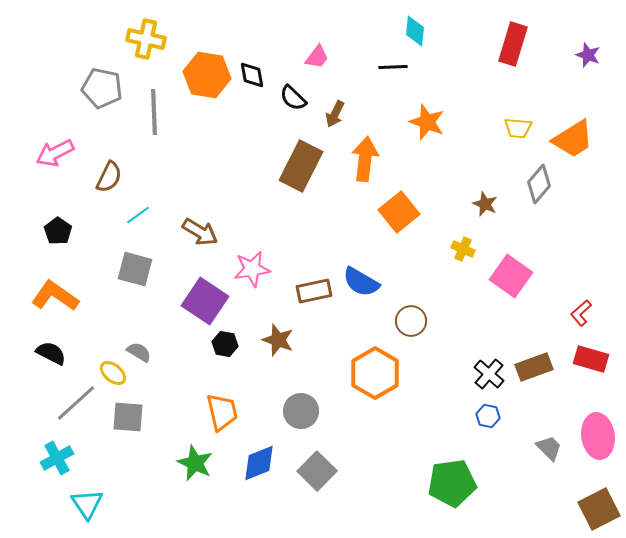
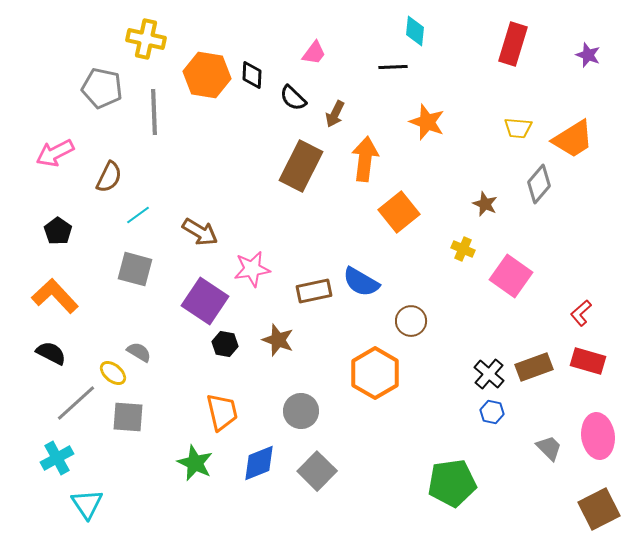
pink trapezoid at (317, 57): moved 3 px left, 4 px up
black diamond at (252, 75): rotated 12 degrees clockwise
orange L-shape at (55, 296): rotated 12 degrees clockwise
red rectangle at (591, 359): moved 3 px left, 2 px down
blue hexagon at (488, 416): moved 4 px right, 4 px up
